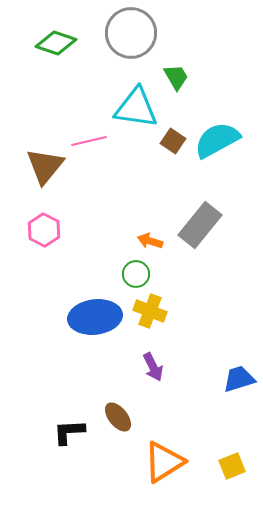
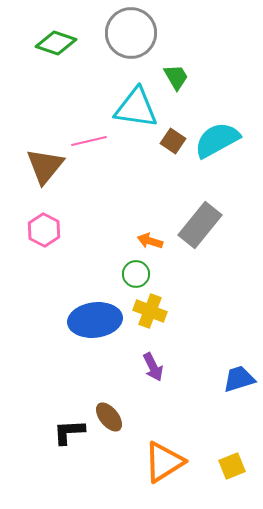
blue ellipse: moved 3 px down
brown ellipse: moved 9 px left
